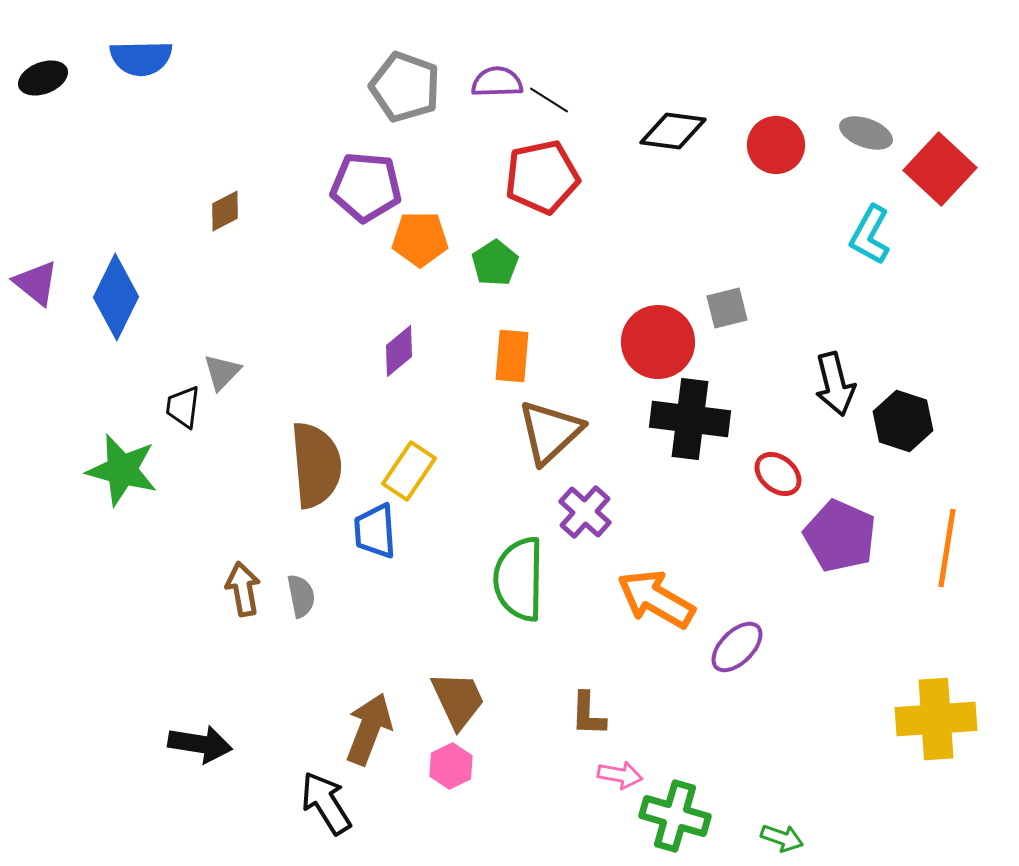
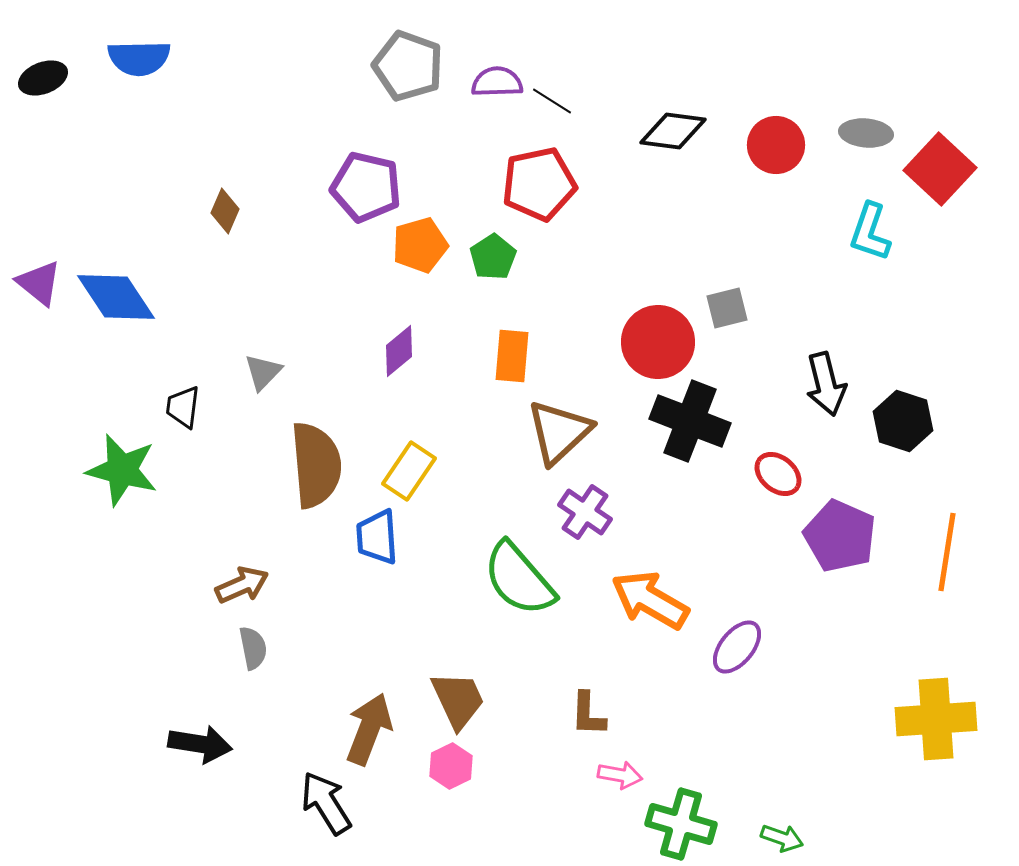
blue semicircle at (141, 58): moved 2 px left
gray pentagon at (405, 87): moved 3 px right, 21 px up
black line at (549, 100): moved 3 px right, 1 px down
gray ellipse at (866, 133): rotated 15 degrees counterclockwise
red pentagon at (542, 177): moved 3 px left, 7 px down
purple pentagon at (366, 187): rotated 8 degrees clockwise
brown diamond at (225, 211): rotated 39 degrees counterclockwise
cyan L-shape at (870, 235): moved 3 px up; rotated 10 degrees counterclockwise
orange pentagon at (420, 239): moved 6 px down; rotated 16 degrees counterclockwise
green pentagon at (495, 263): moved 2 px left, 6 px up
purple triangle at (36, 283): moved 3 px right
blue diamond at (116, 297): rotated 60 degrees counterclockwise
gray triangle at (222, 372): moved 41 px right
black arrow at (835, 384): moved 9 px left
black cross at (690, 419): moved 2 px down; rotated 14 degrees clockwise
brown triangle at (550, 432): moved 9 px right
purple cross at (585, 512): rotated 8 degrees counterclockwise
blue trapezoid at (375, 531): moved 2 px right, 6 px down
orange line at (947, 548): moved 4 px down
green semicircle at (519, 579): rotated 42 degrees counterclockwise
brown arrow at (243, 589): moved 1 px left, 4 px up; rotated 76 degrees clockwise
gray semicircle at (301, 596): moved 48 px left, 52 px down
orange arrow at (656, 599): moved 6 px left, 1 px down
purple ellipse at (737, 647): rotated 6 degrees counterclockwise
green cross at (675, 816): moved 6 px right, 8 px down
